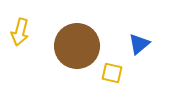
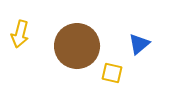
yellow arrow: moved 2 px down
